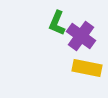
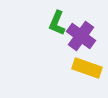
yellow rectangle: rotated 8 degrees clockwise
